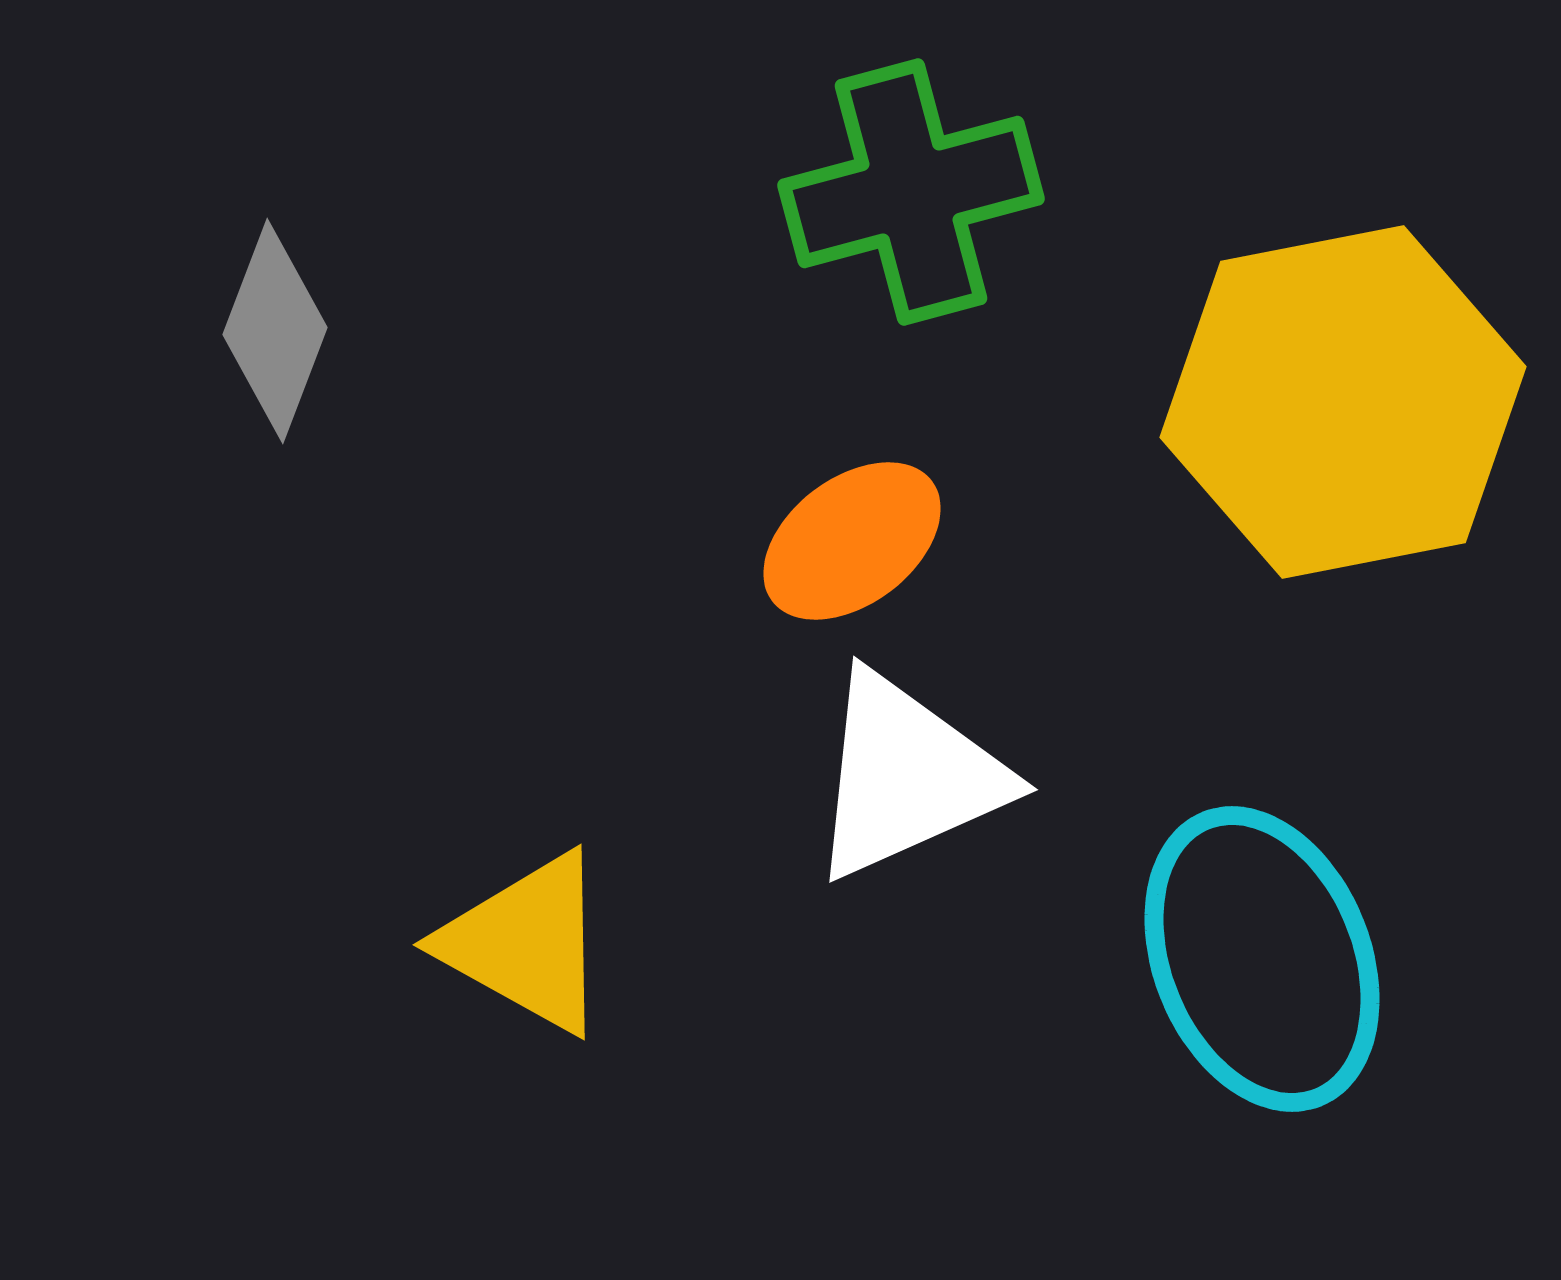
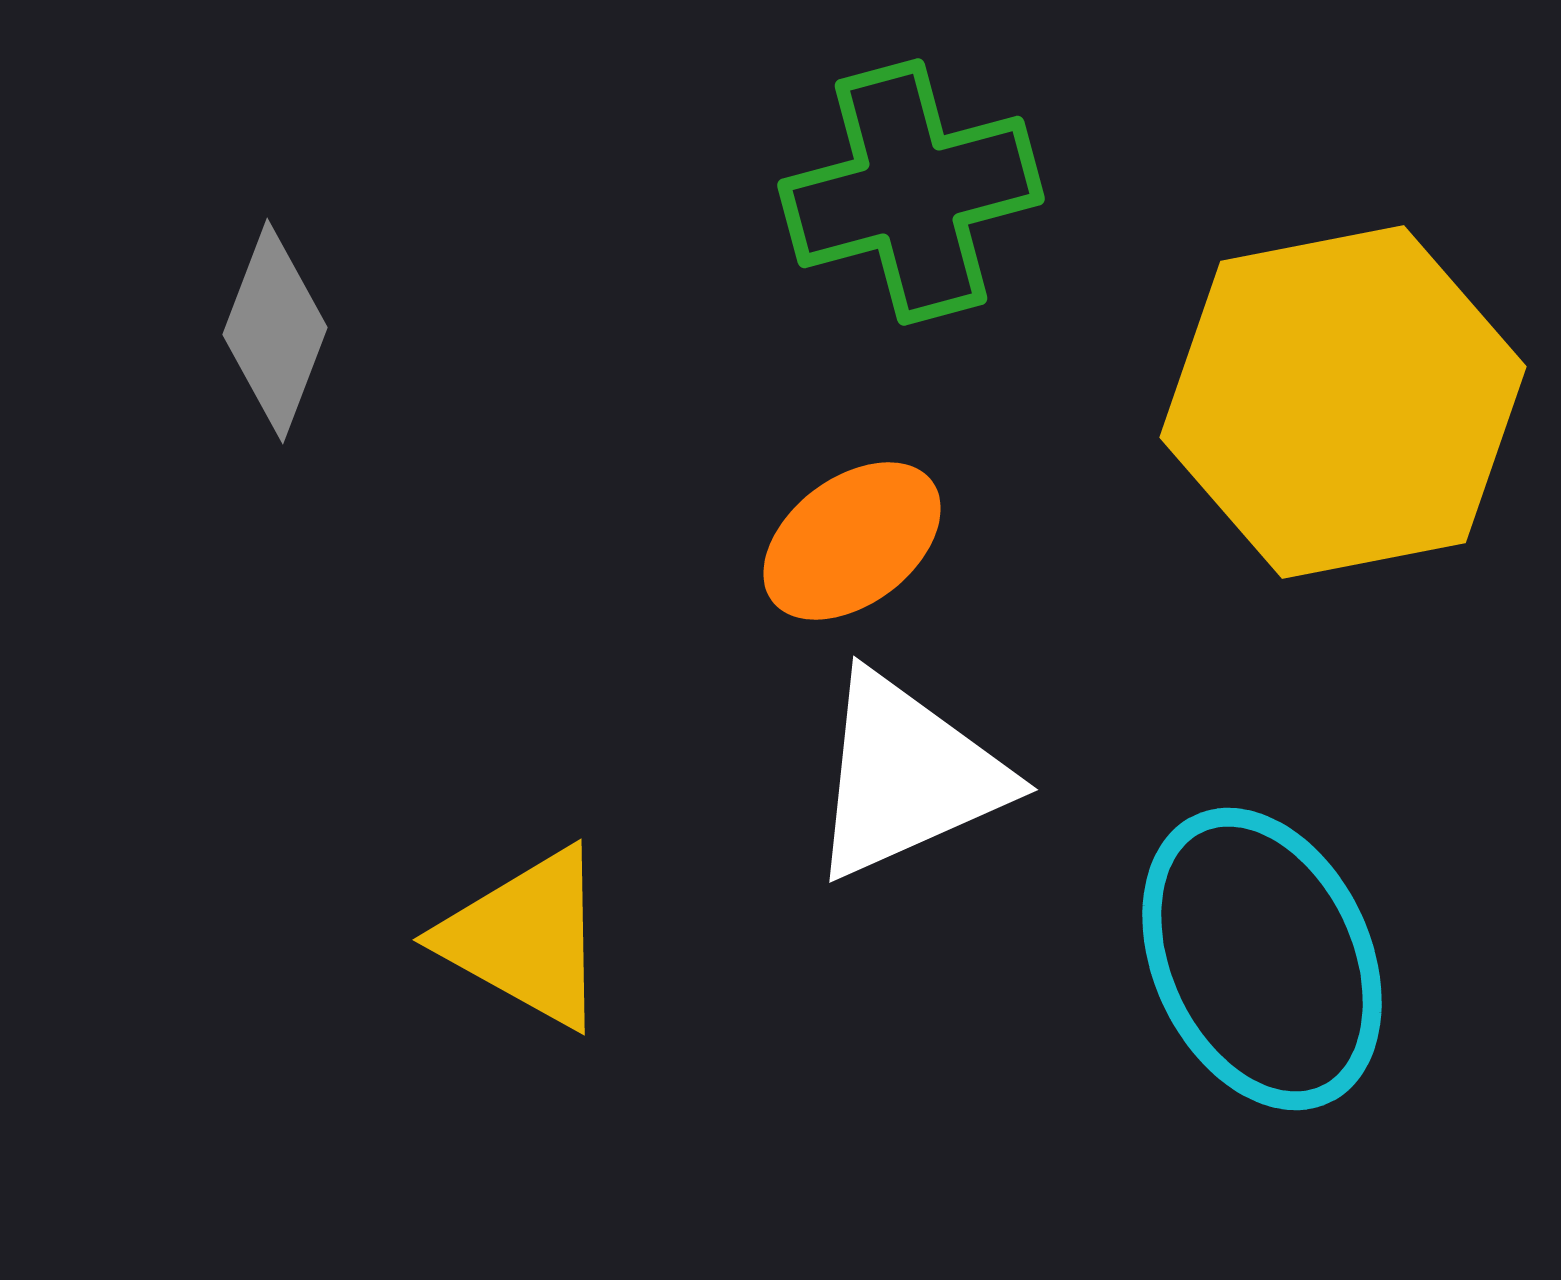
yellow triangle: moved 5 px up
cyan ellipse: rotated 3 degrees counterclockwise
